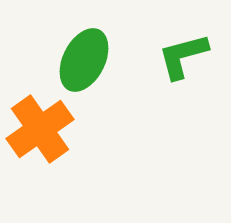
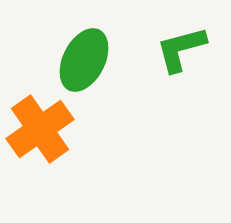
green L-shape: moved 2 px left, 7 px up
